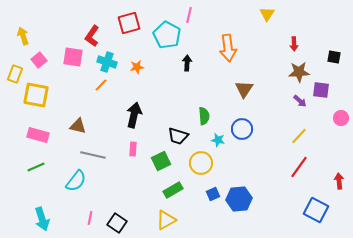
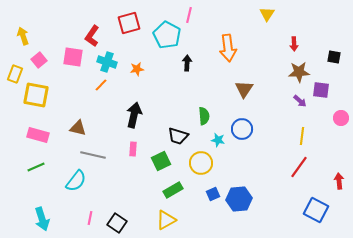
orange star at (137, 67): moved 2 px down
brown triangle at (78, 126): moved 2 px down
yellow line at (299, 136): moved 3 px right; rotated 36 degrees counterclockwise
